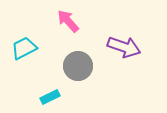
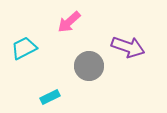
pink arrow: moved 1 px right, 1 px down; rotated 90 degrees counterclockwise
purple arrow: moved 4 px right
gray circle: moved 11 px right
